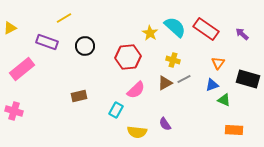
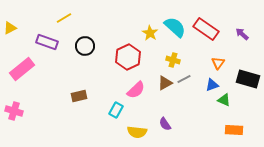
red hexagon: rotated 20 degrees counterclockwise
